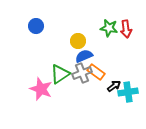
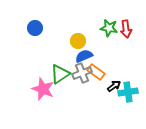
blue circle: moved 1 px left, 2 px down
pink star: moved 2 px right
